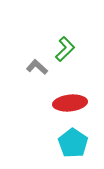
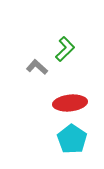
cyan pentagon: moved 1 px left, 4 px up
